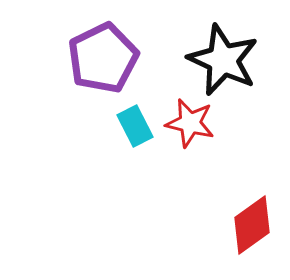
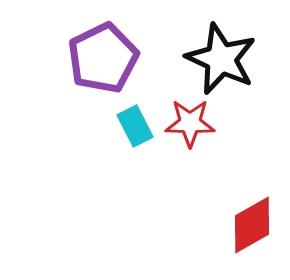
black star: moved 2 px left, 1 px up
red star: rotated 12 degrees counterclockwise
red diamond: rotated 6 degrees clockwise
